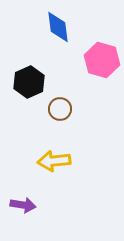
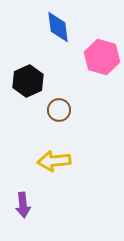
pink hexagon: moved 3 px up
black hexagon: moved 1 px left, 1 px up
brown circle: moved 1 px left, 1 px down
purple arrow: rotated 75 degrees clockwise
